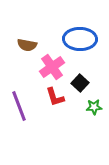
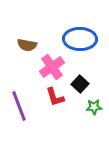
black square: moved 1 px down
